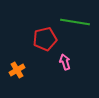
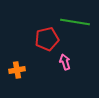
red pentagon: moved 2 px right
orange cross: rotated 21 degrees clockwise
